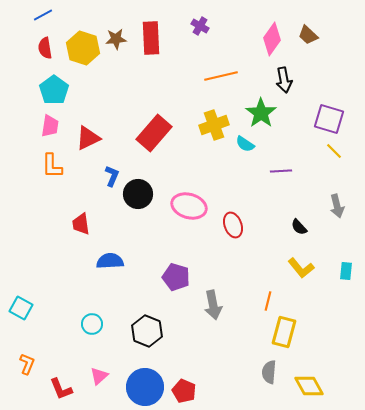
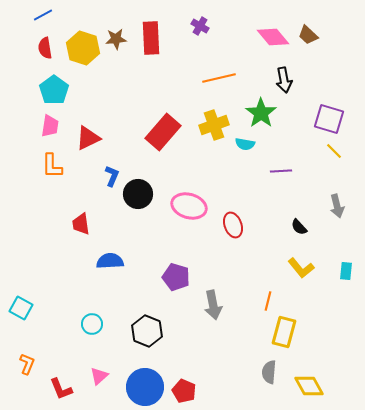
pink diamond at (272, 39): moved 1 px right, 2 px up; rotated 76 degrees counterclockwise
orange line at (221, 76): moved 2 px left, 2 px down
red rectangle at (154, 133): moved 9 px right, 1 px up
cyan semicircle at (245, 144): rotated 24 degrees counterclockwise
